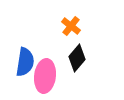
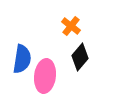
black diamond: moved 3 px right, 1 px up
blue semicircle: moved 3 px left, 3 px up
